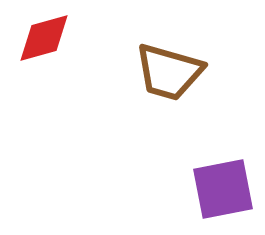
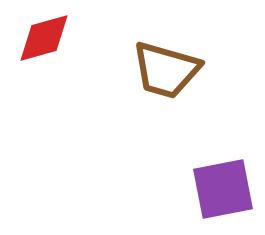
brown trapezoid: moved 3 px left, 2 px up
